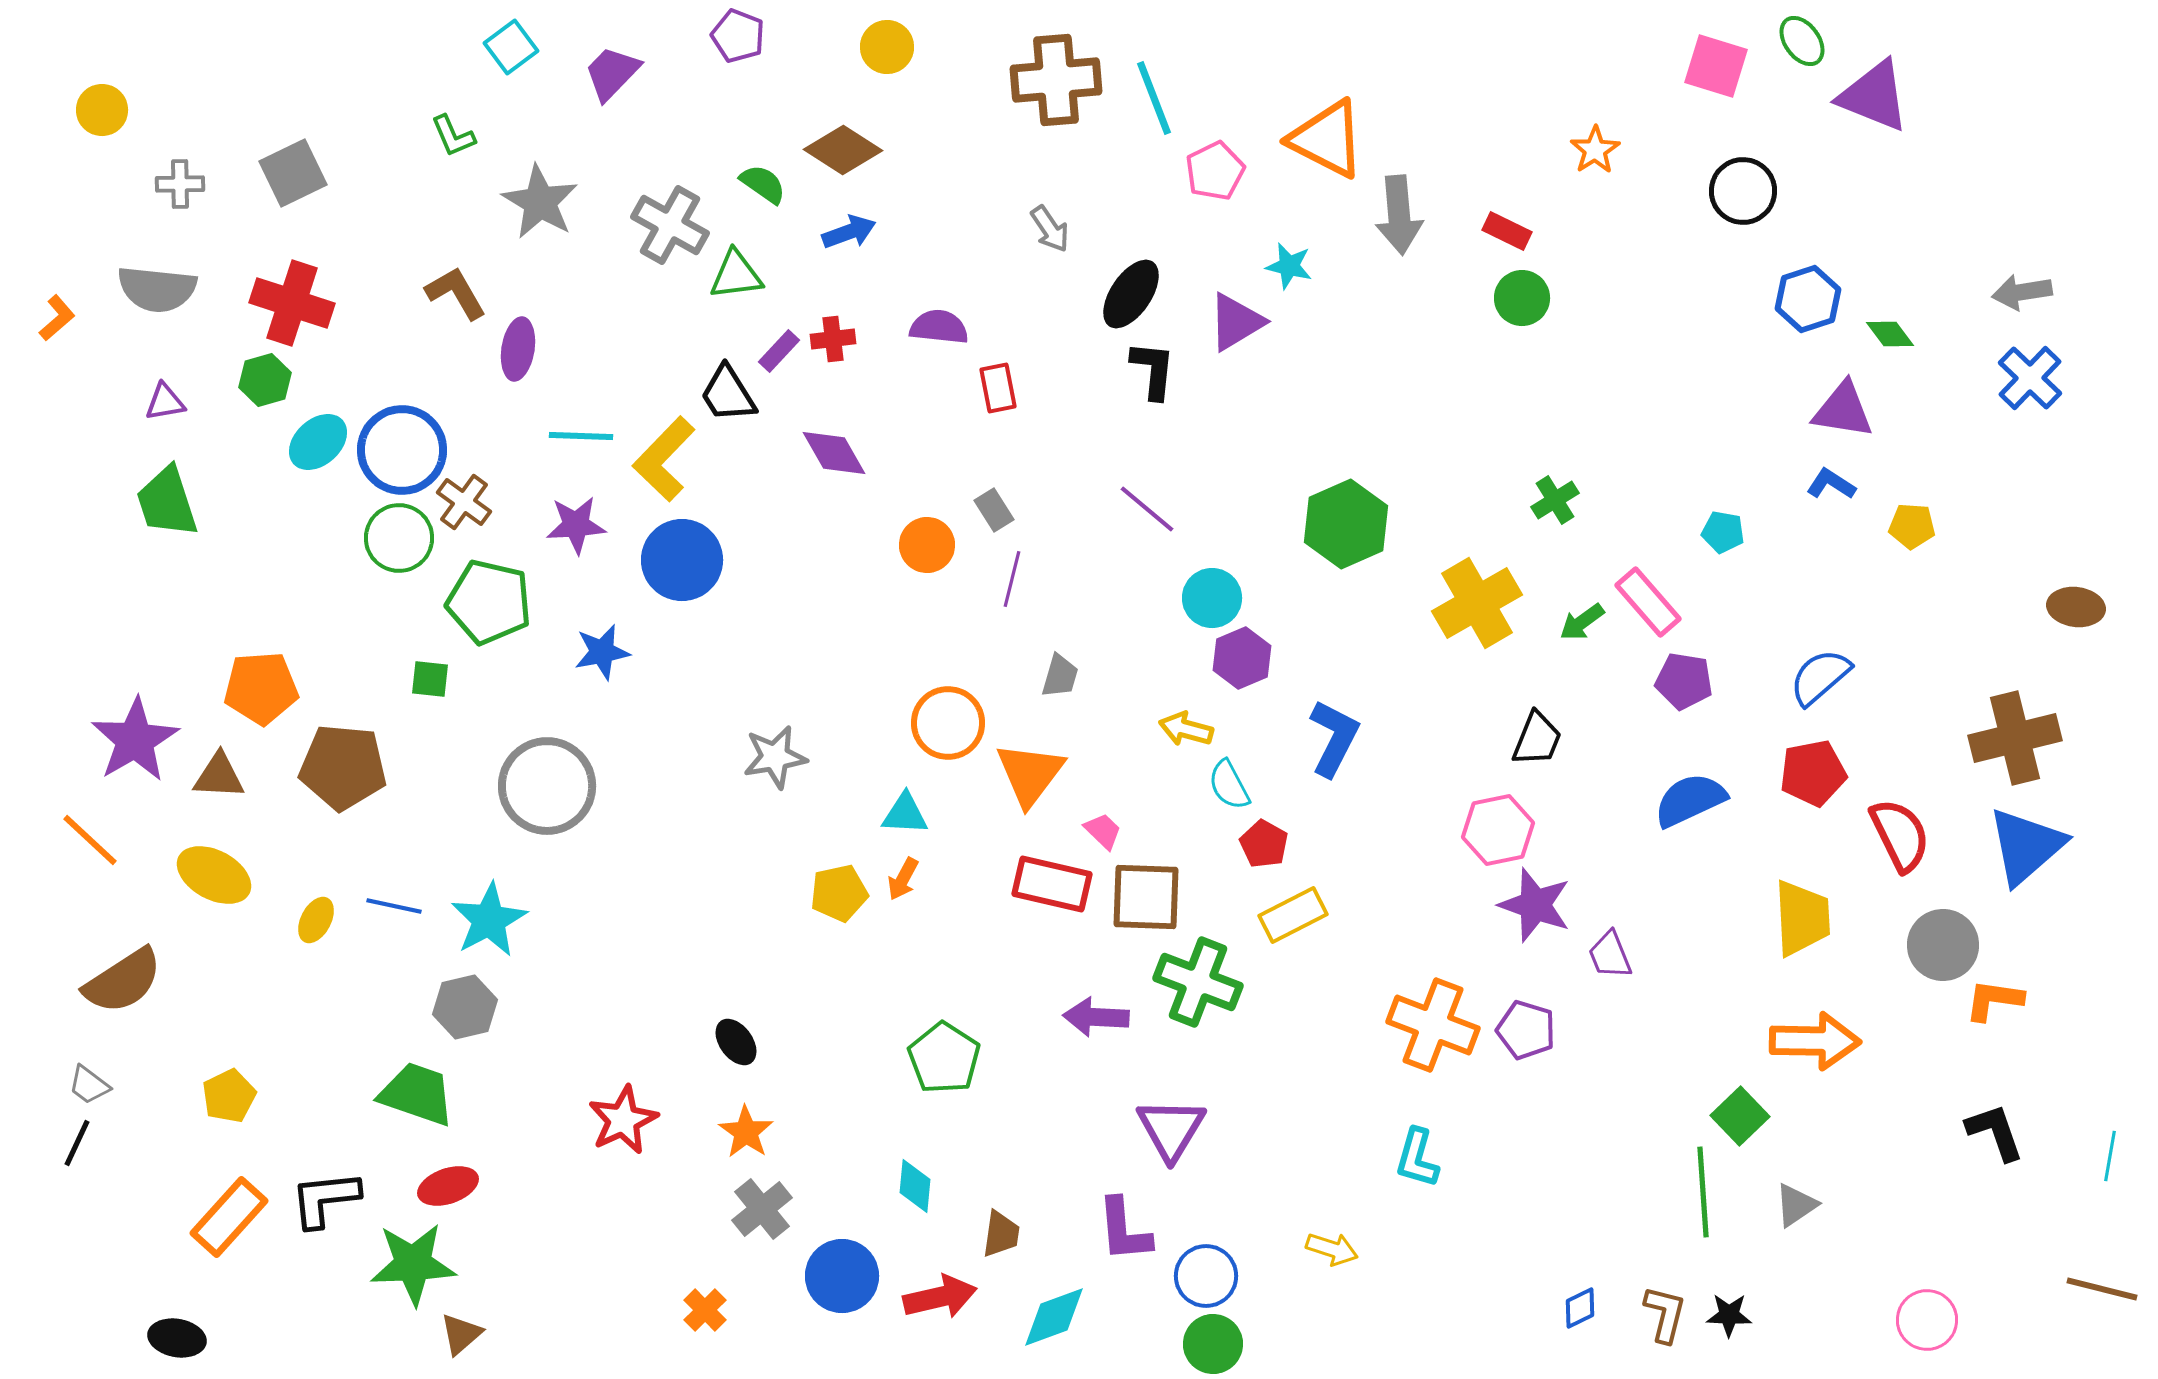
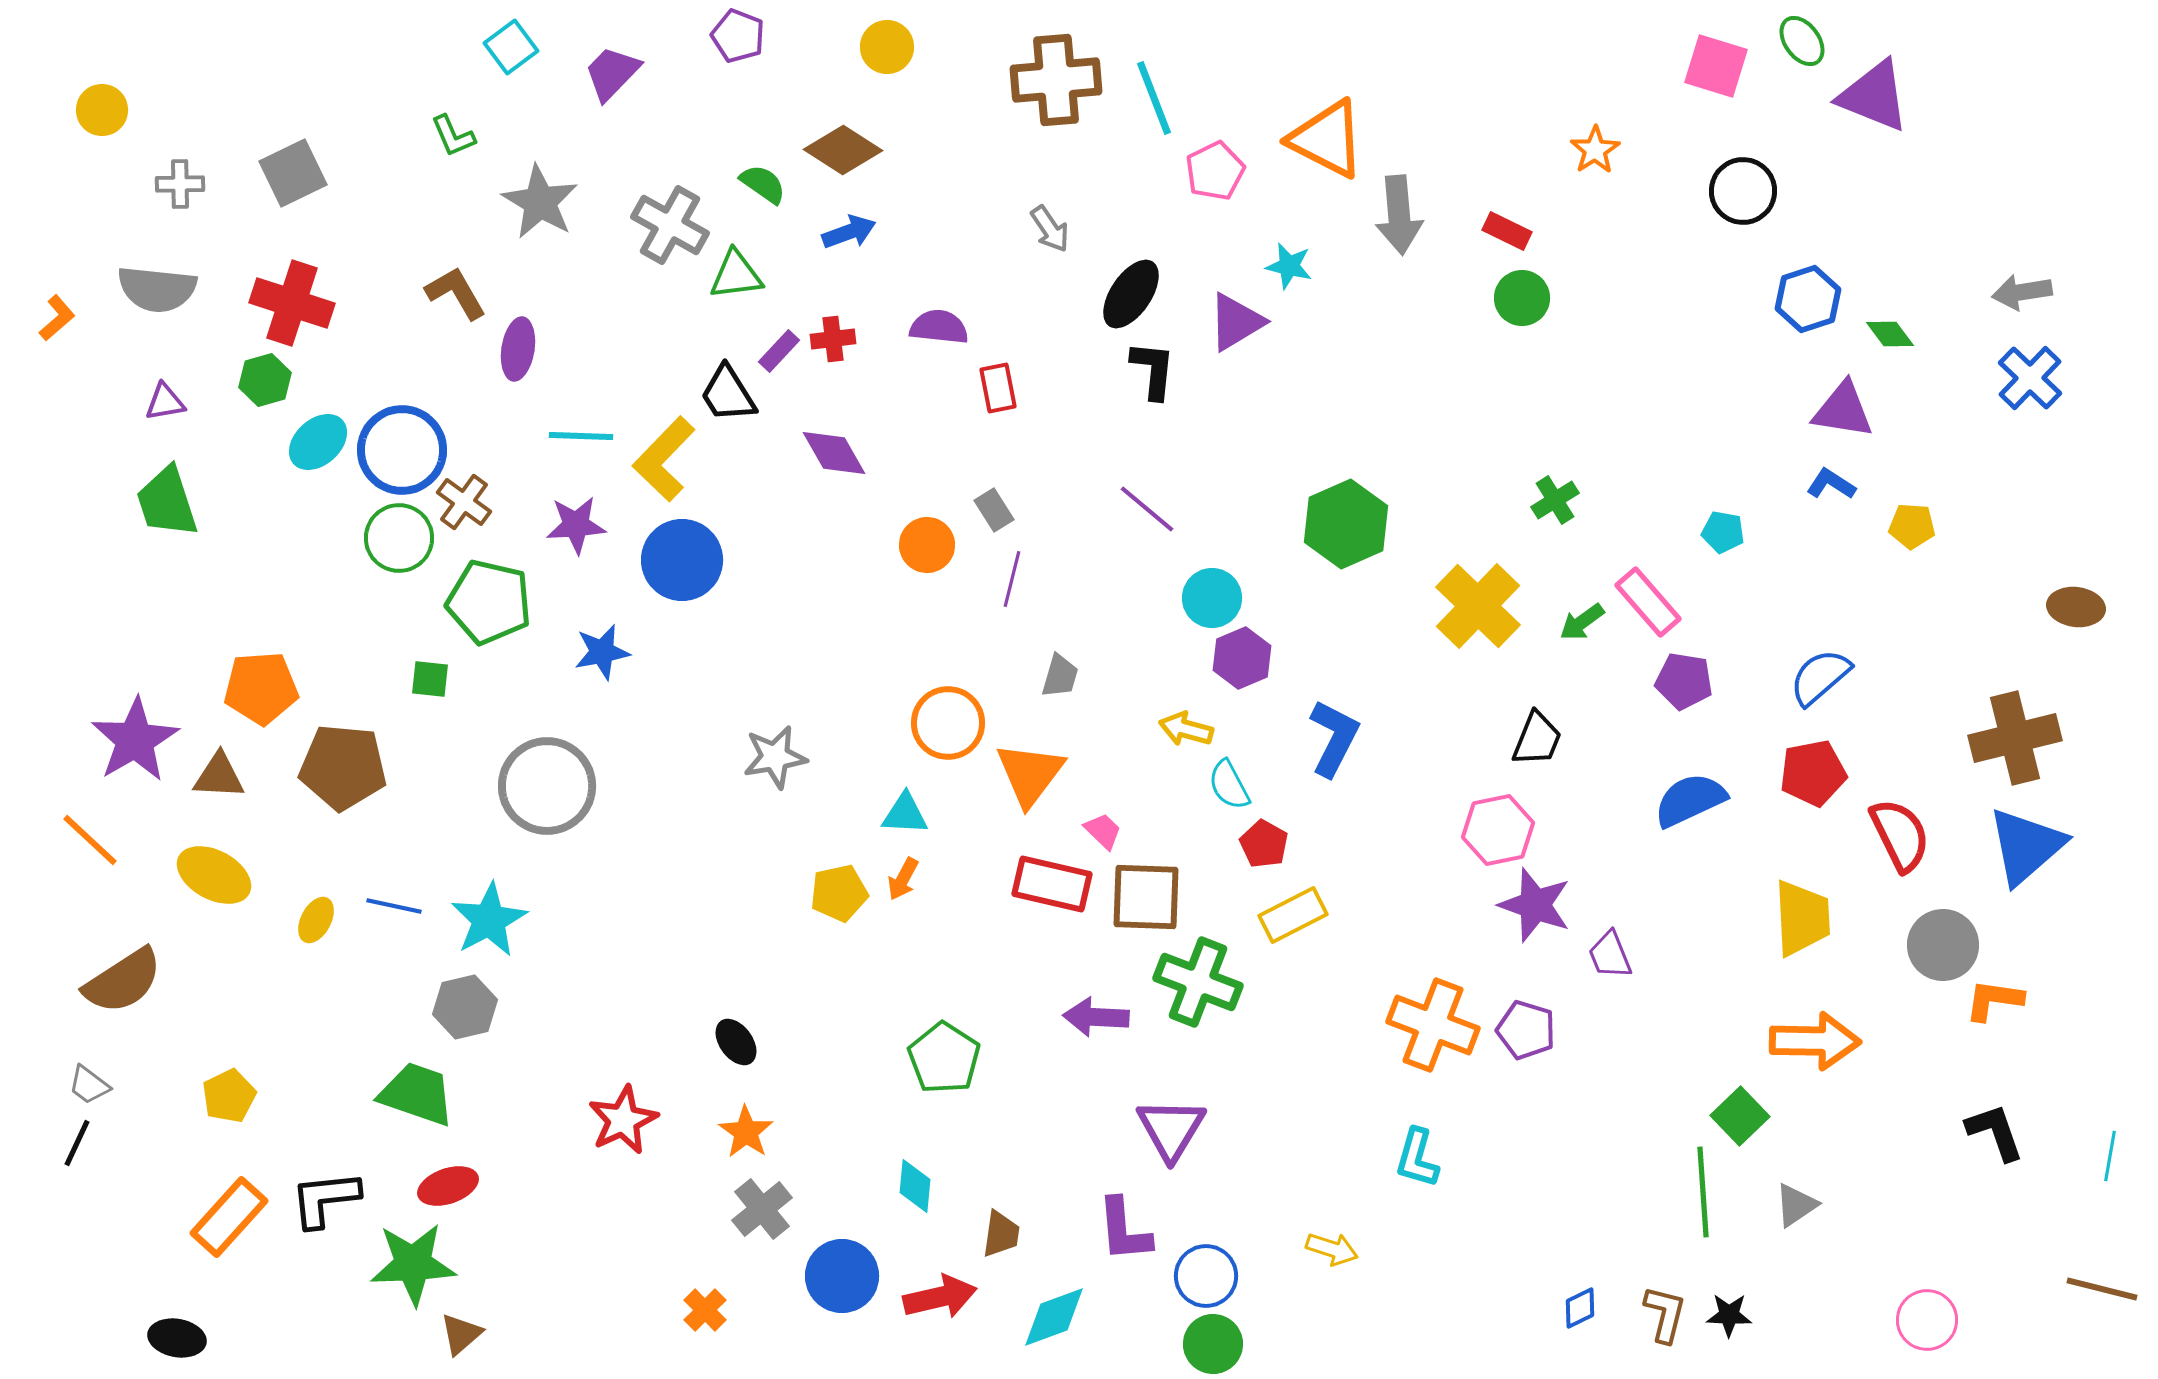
yellow cross at (1477, 603): moved 1 px right, 3 px down; rotated 16 degrees counterclockwise
